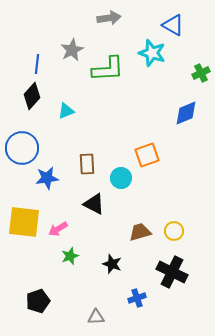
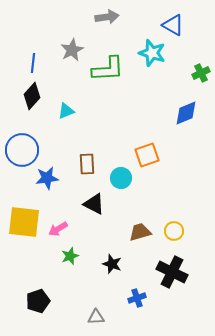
gray arrow: moved 2 px left, 1 px up
blue line: moved 4 px left, 1 px up
blue circle: moved 2 px down
